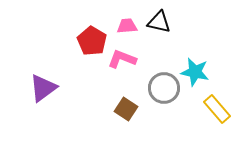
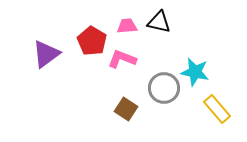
purple triangle: moved 3 px right, 34 px up
